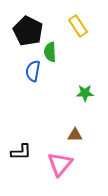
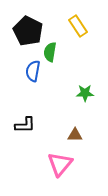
green semicircle: rotated 12 degrees clockwise
black L-shape: moved 4 px right, 27 px up
